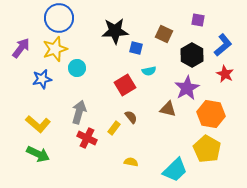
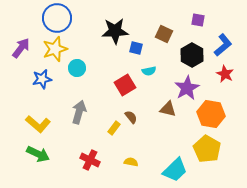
blue circle: moved 2 px left
red cross: moved 3 px right, 22 px down
